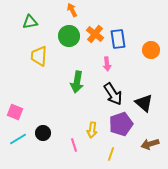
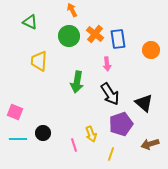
green triangle: rotated 35 degrees clockwise
yellow trapezoid: moved 5 px down
black arrow: moved 3 px left
yellow arrow: moved 1 px left, 4 px down; rotated 28 degrees counterclockwise
cyan line: rotated 30 degrees clockwise
